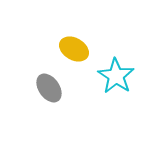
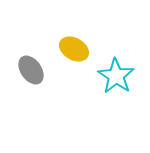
gray ellipse: moved 18 px left, 18 px up
